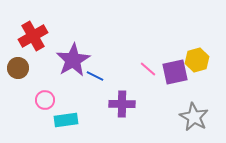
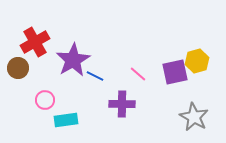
red cross: moved 2 px right, 6 px down
yellow hexagon: moved 1 px down
pink line: moved 10 px left, 5 px down
